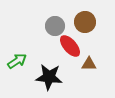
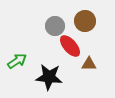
brown circle: moved 1 px up
